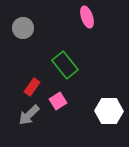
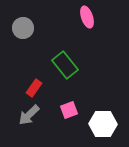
red rectangle: moved 2 px right, 1 px down
pink square: moved 11 px right, 9 px down; rotated 12 degrees clockwise
white hexagon: moved 6 px left, 13 px down
